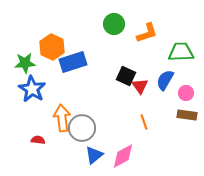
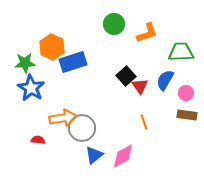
black square: rotated 24 degrees clockwise
blue star: moved 1 px left, 1 px up
orange arrow: moved 1 px right; rotated 88 degrees clockwise
